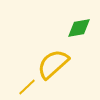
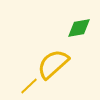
yellow line: moved 2 px right, 1 px up
